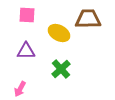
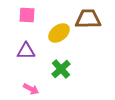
yellow ellipse: rotated 65 degrees counterclockwise
pink arrow: moved 11 px right; rotated 91 degrees counterclockwise
